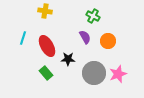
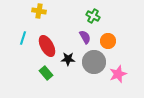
yellow cross: moved 6 px left
gray circle: moved 11 px up
